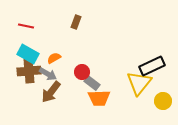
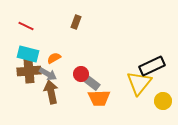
red line: rotated 14 degrees clockwise
cyan rectangle: rotated 15 degrees counterclockwise
red circle: moved 1 px left, 2 px down
brown arrow: rotated 130 degrees clockwise
